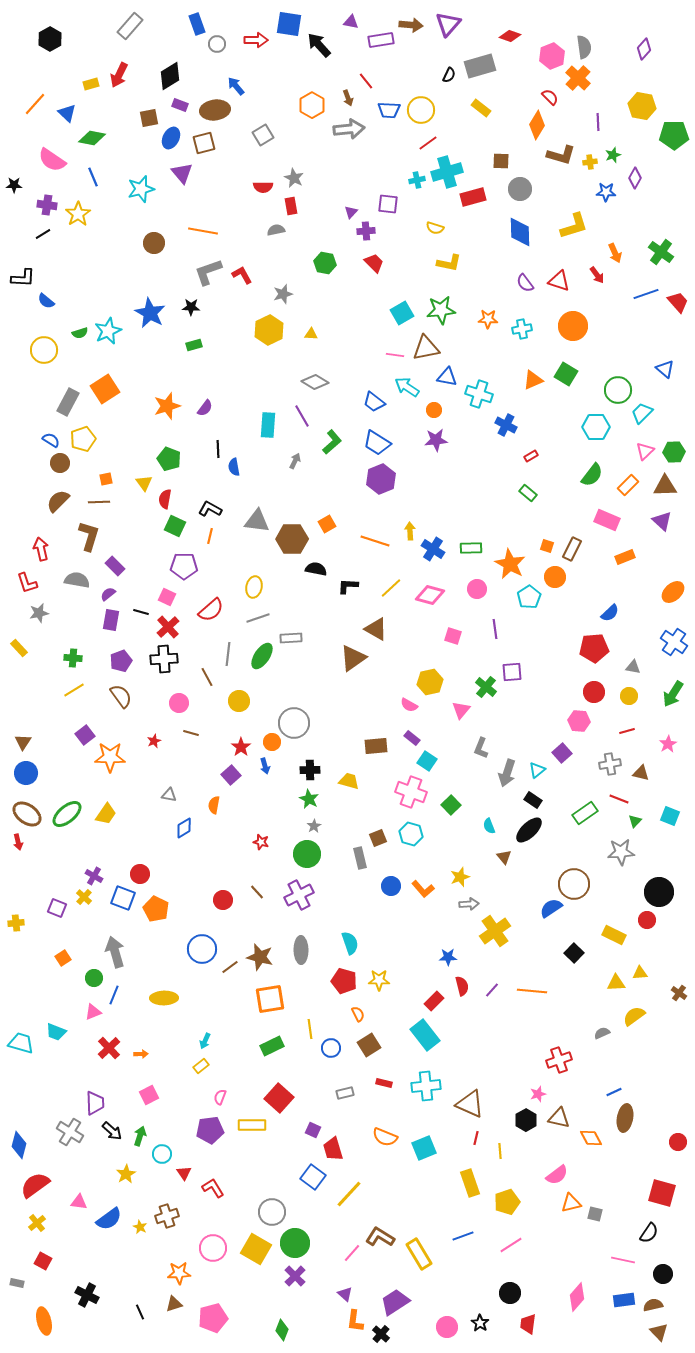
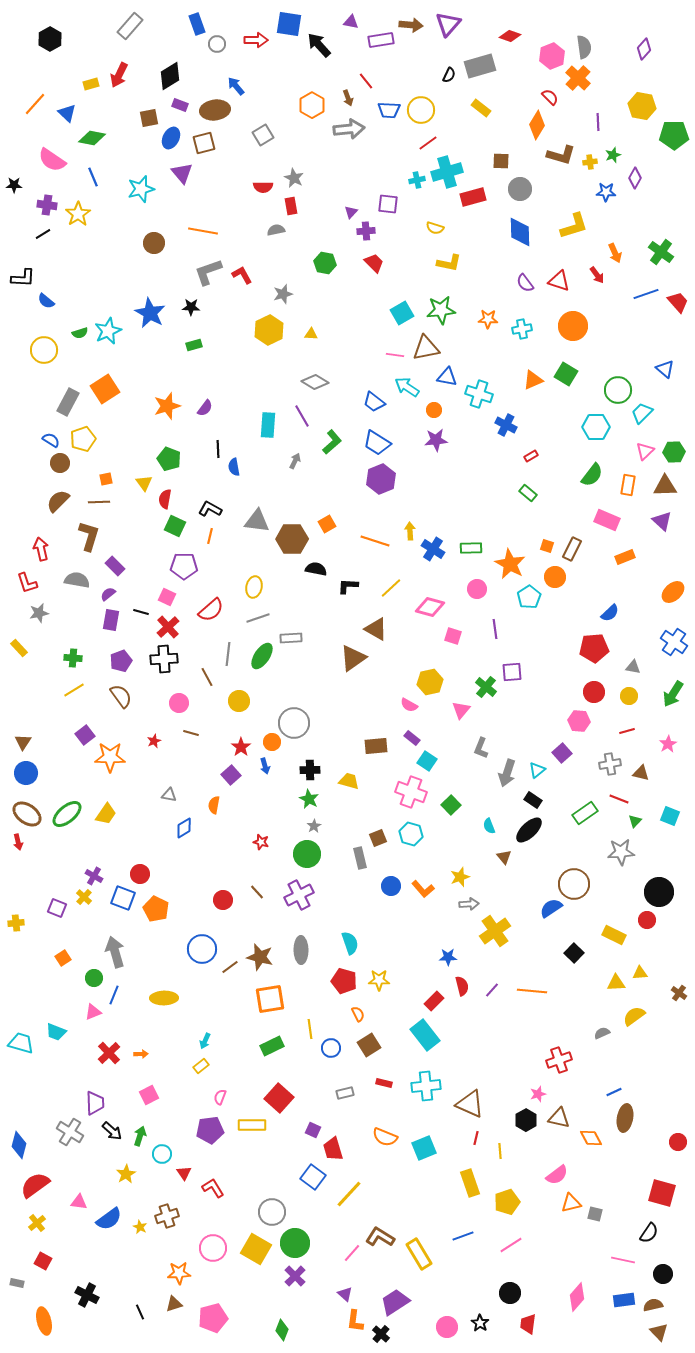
orange rectangle at (628, 485): rotated 35 degrees counterclockwise
pink diamond at (430, 595): moved 12 px down
red cross at (109, 1048): moved 5 px down
